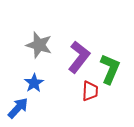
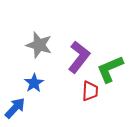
green L-shape: rotated 136 degrees counterclockwise
blue arrow: moved 3 px left
